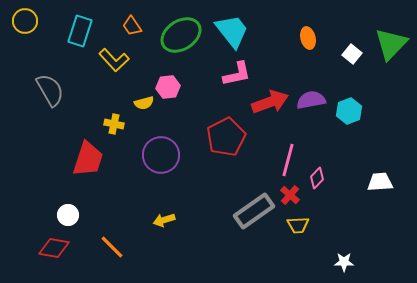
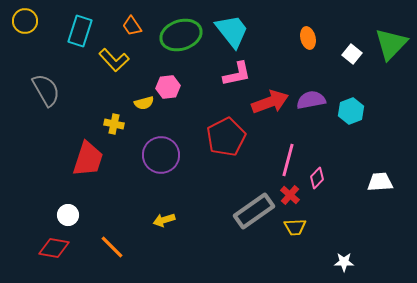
green ellipse: rotated 15 degrees clockwise
gray semicircle: moved 4 px left
cyan hexagon: moved 2 px right
yellow trapezoid: moved 3 px left, 2 px down
